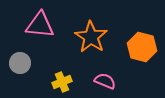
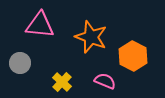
orange star: rotated 12 degrees counterclockwise
orange hexagon: moved 9 px left, 9 px down; rotated 12 degrees clockwise
yellow cross: rotated 24 degrees counterclockwise
